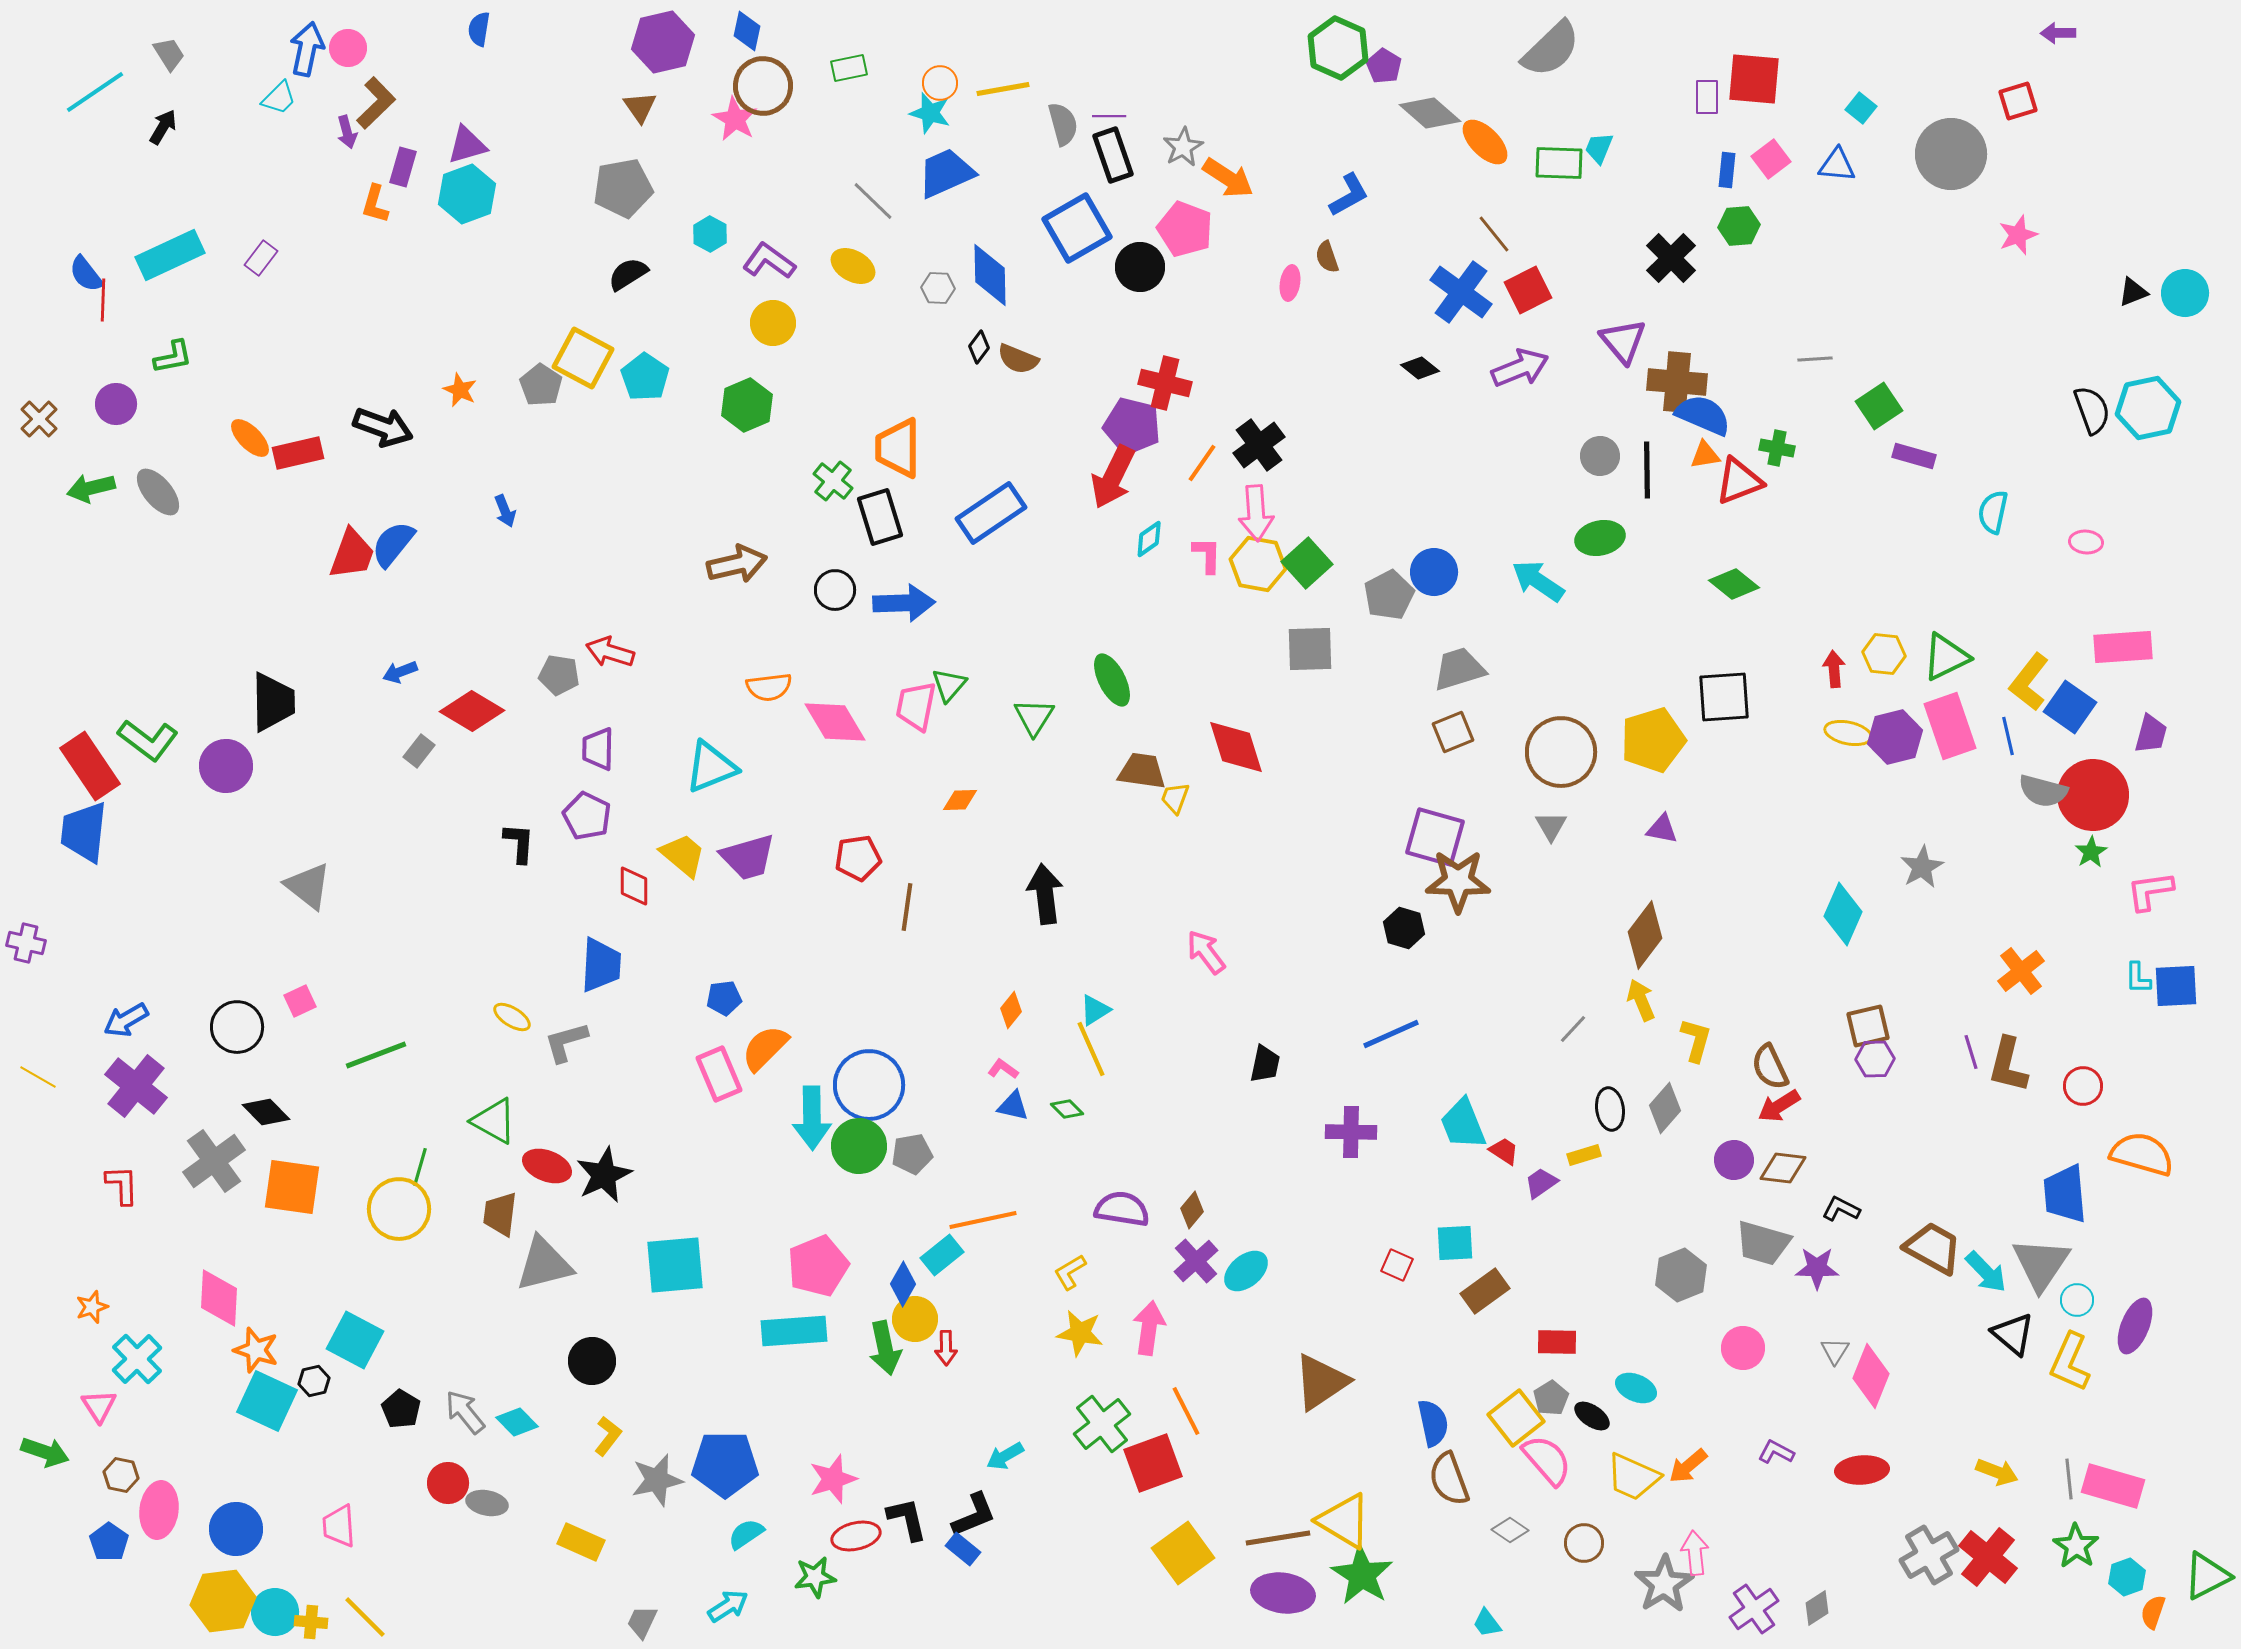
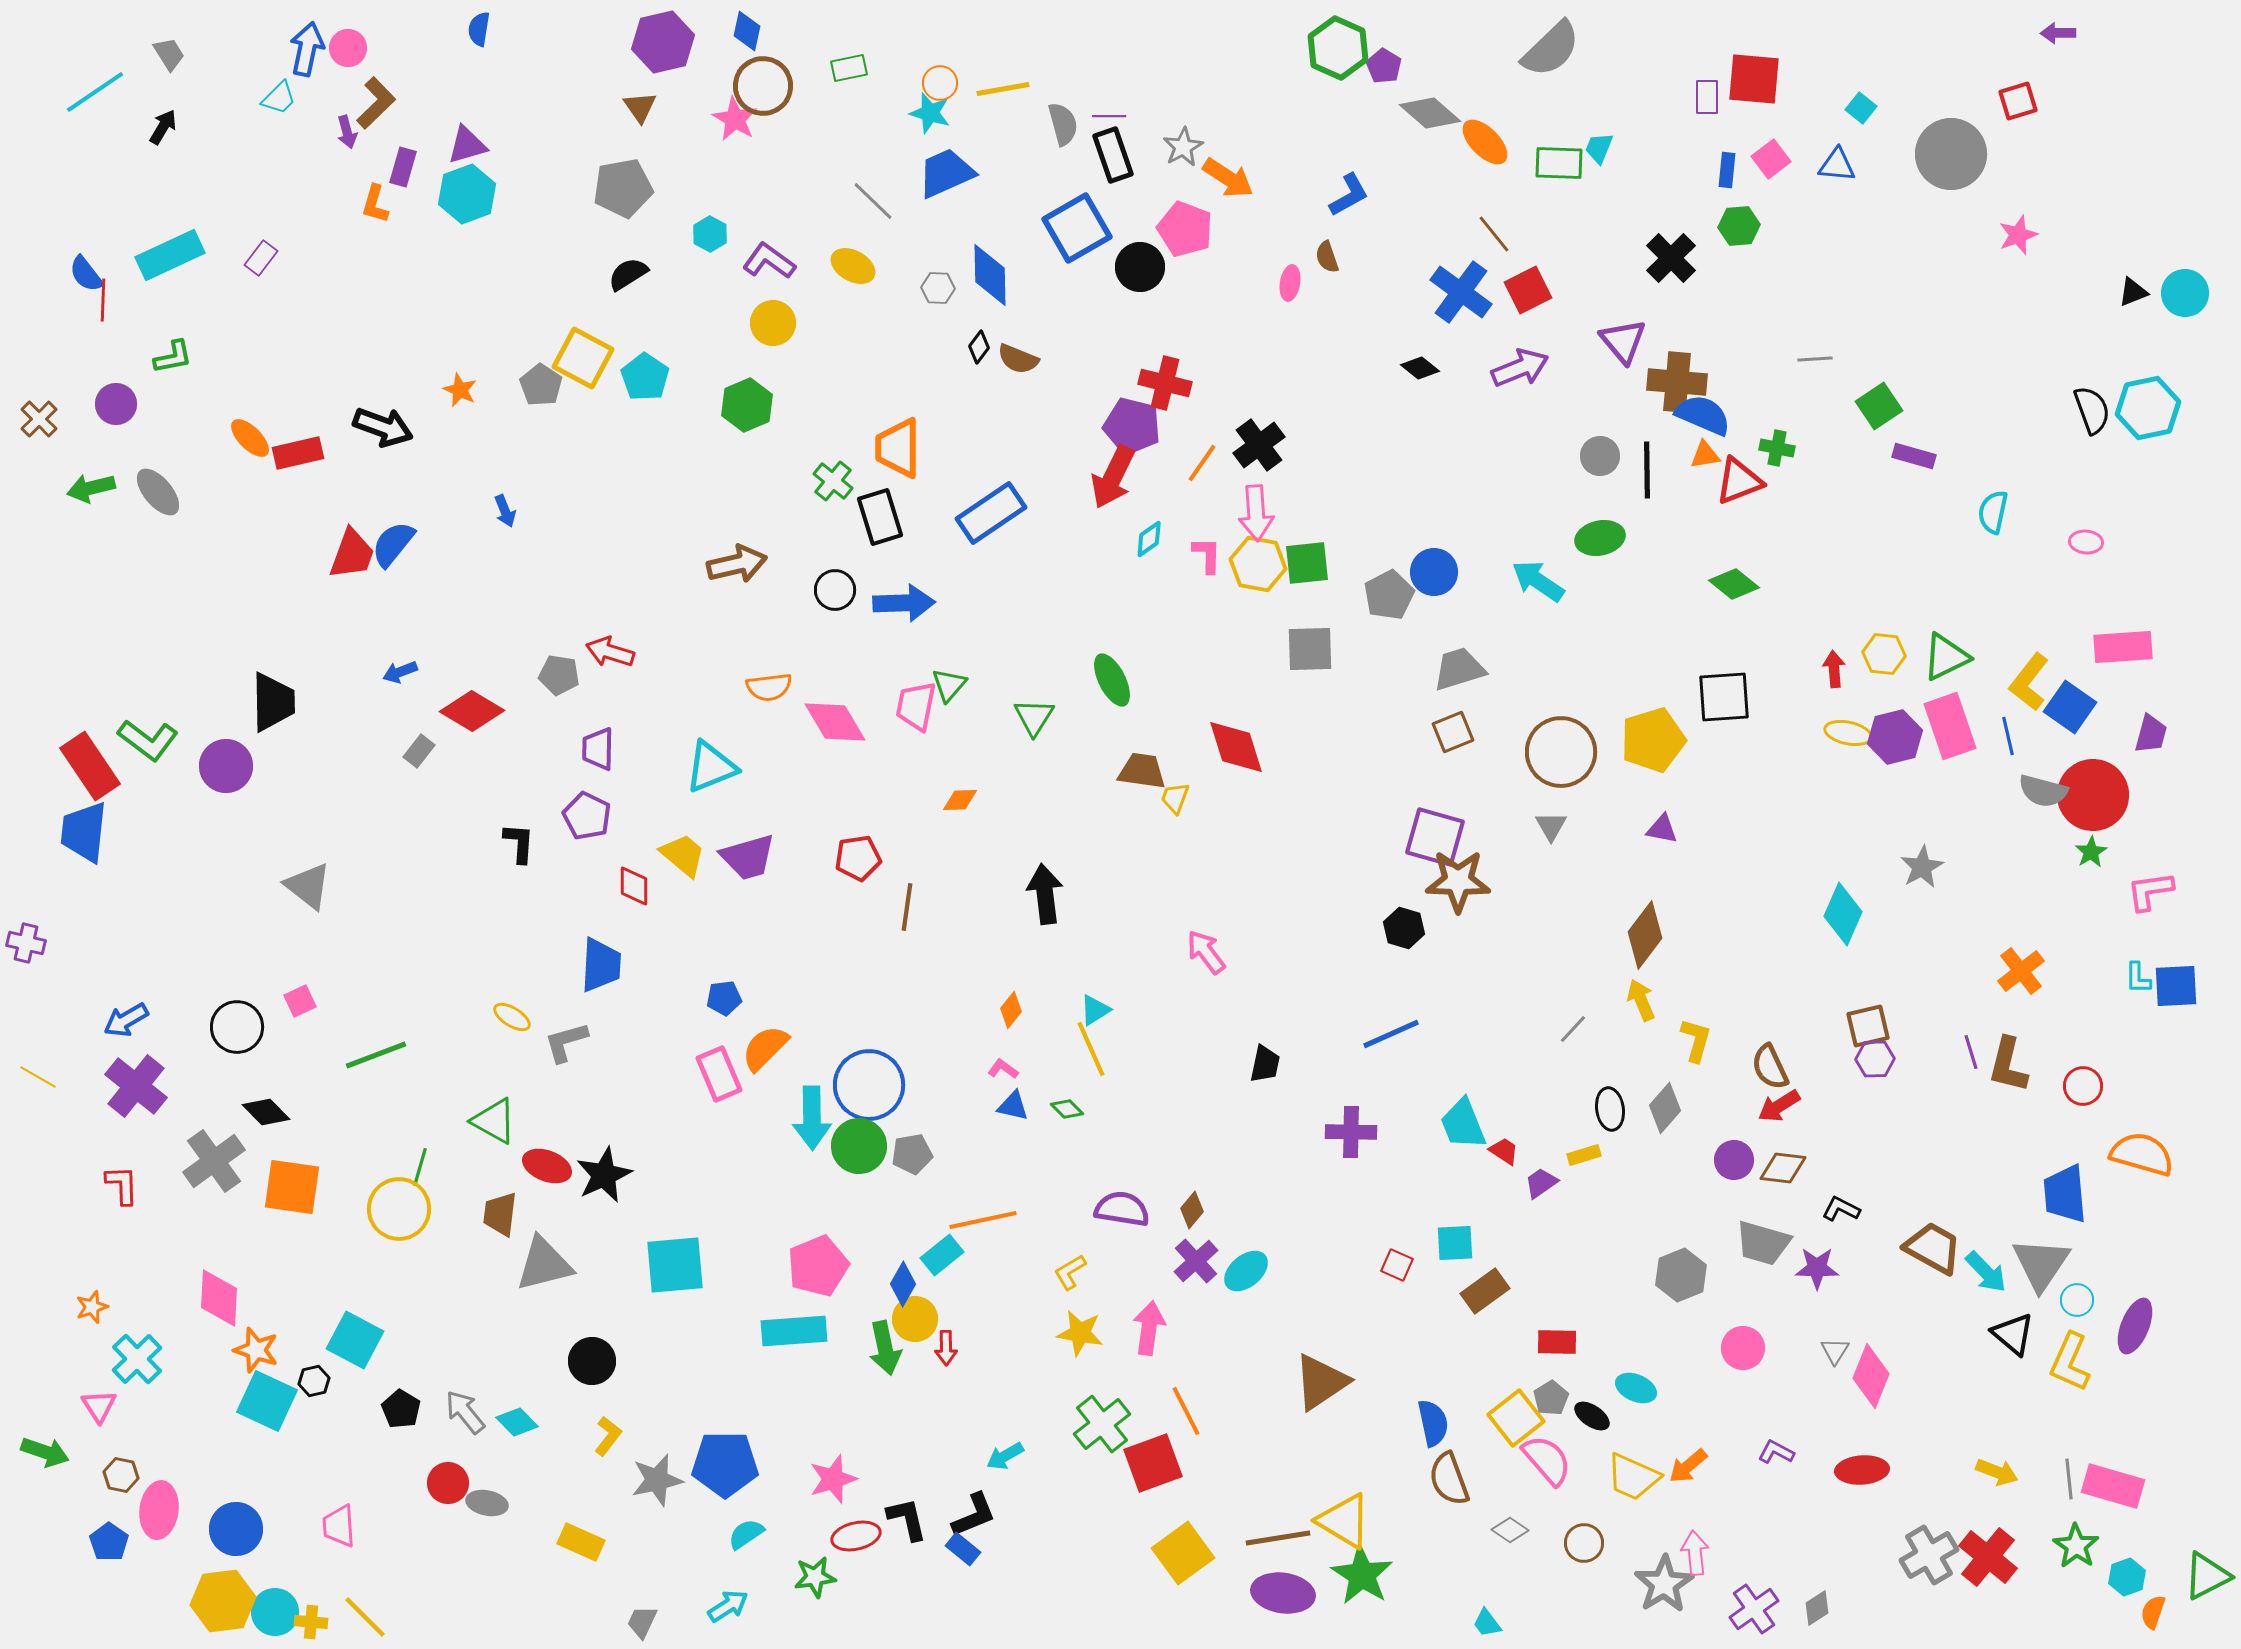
green square at (1307, 563): rotated 36 degrees clockwise
